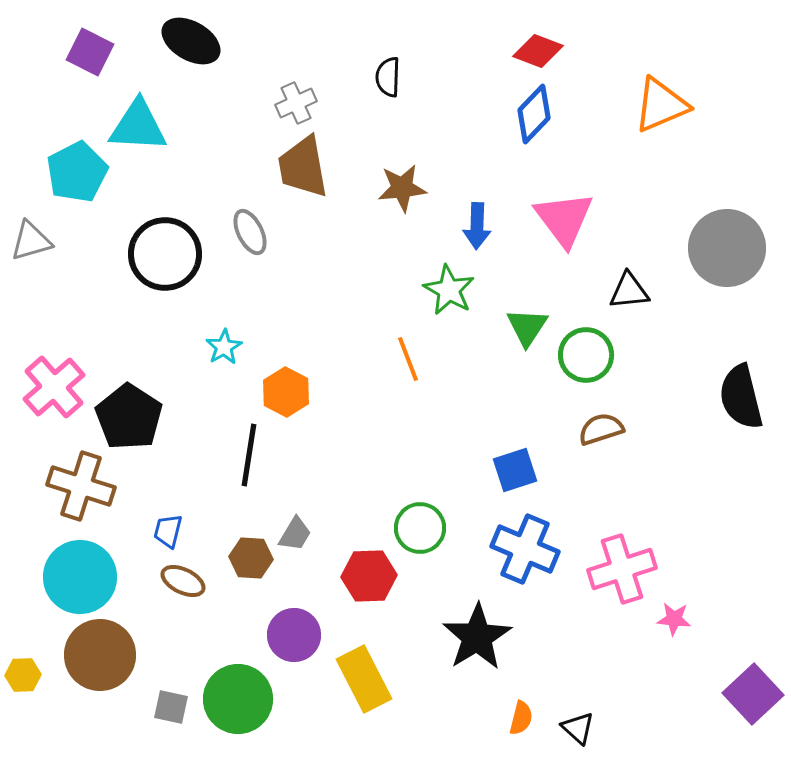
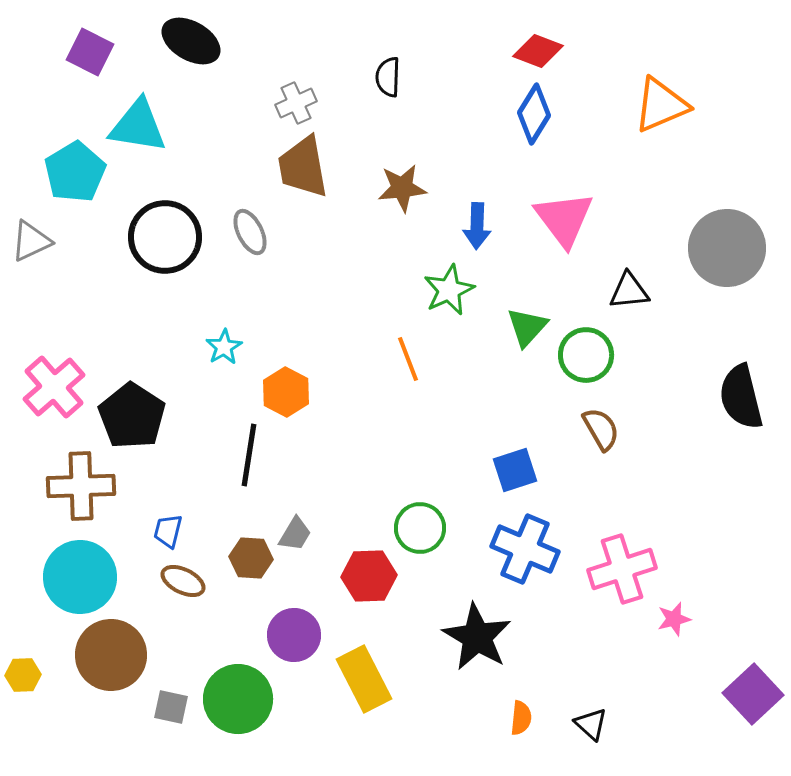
blue diamond at (534, 114): rotated 12 degrees counterclockwise
cyan triangle at (138, 126): rotated 6 degrees clockwise
cyan pentagon at (77, 172): moved 2 px left; rotated 4 degrees counterclockwise
gray triangle at (31, 241): rotated 9 degrees counterclockwise
black circle at (165, 254): moved 17 px up
green star at (449, 290): rotated 18 degrees clockwise
green triangle at (527, 327): rotated 9 degrees clockwise
black pentagon at (129, 417): moved 3 px right, 1 px up
brown semicircle at (601, 429): rotated 78 degrees clockwise
brown cross at (81, 486): rotated 20 degrees counterclockwise
pink star at (674, 619): rotated 20 degrees counterclockwise
black star at (477, 637): rotated 10 degrees counterclockwise
brown circle at (100, 655): moved 11 px right
orange semicircle at (521, 718): rotated 8 degrees counterclockwise
black triangle at (578, 728): moved 13 px right, 4 px up
